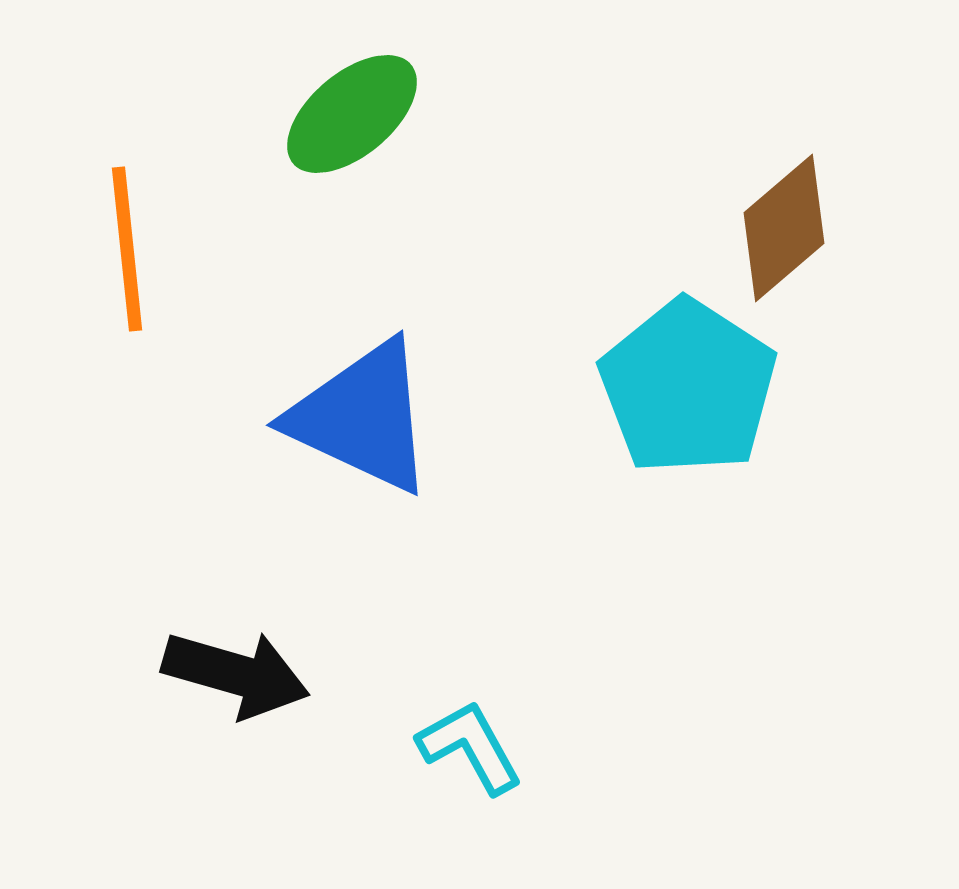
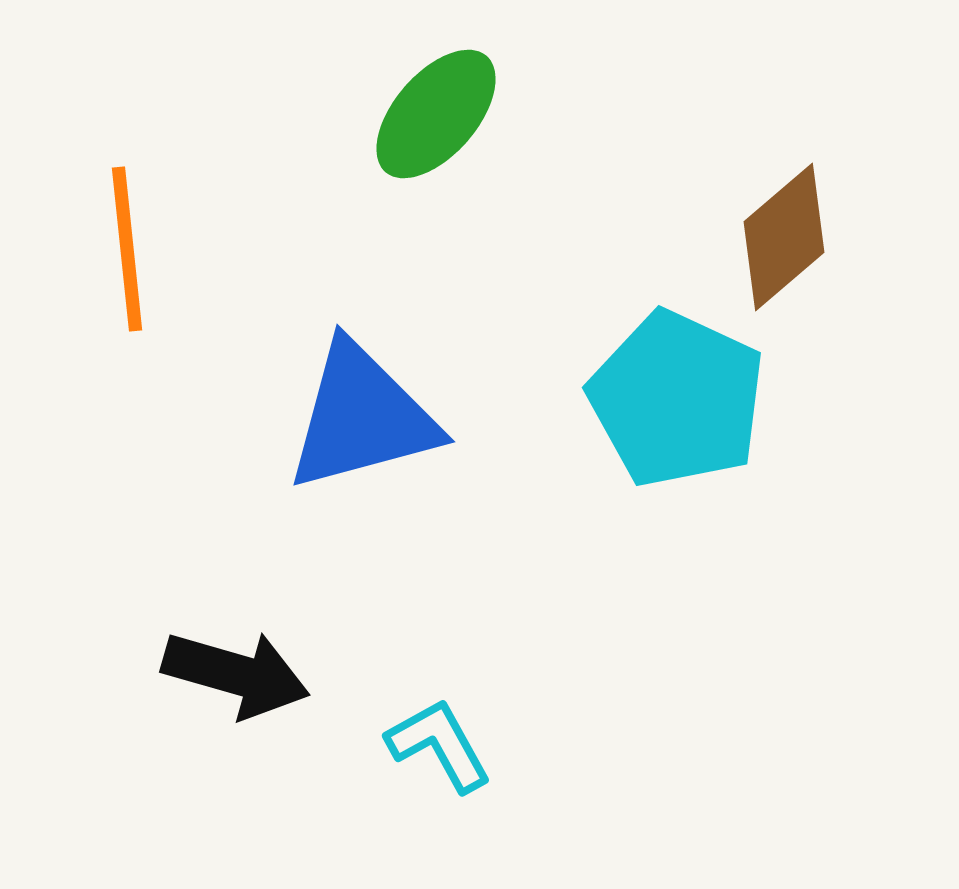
green ellipse: moved 84 px right; rotated 9 degrees counterclockwise
brown diamond: moved 9 px down
cyan pentagon: moved 11 px left, 12 px down; rotated 8 degrees counterclockwise
blue triangle: rotated 40 degrees counterclockwise
cyan L-shape: moved 31 px left, 2 px up
